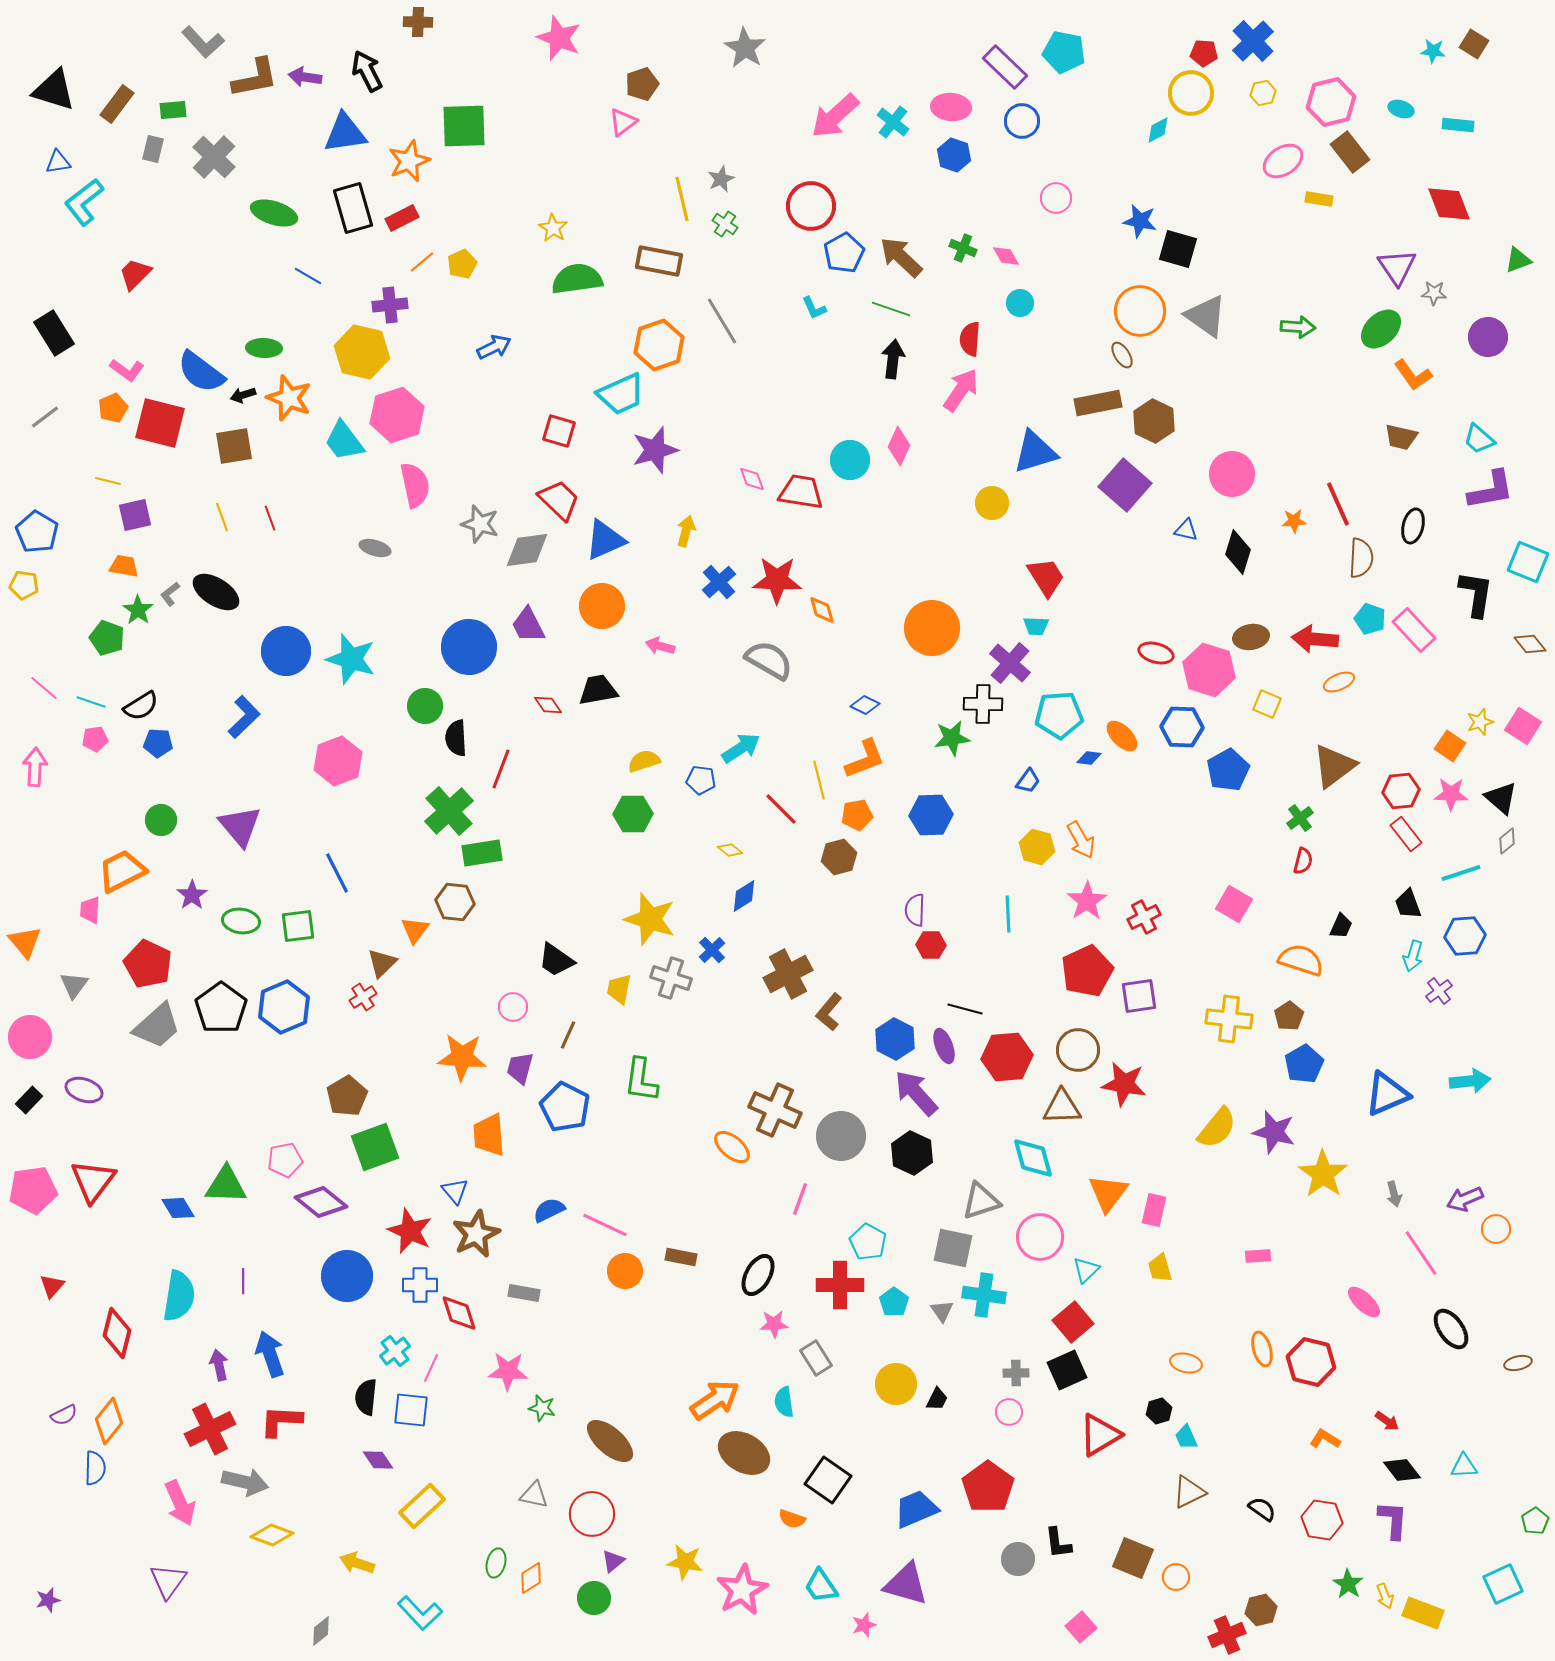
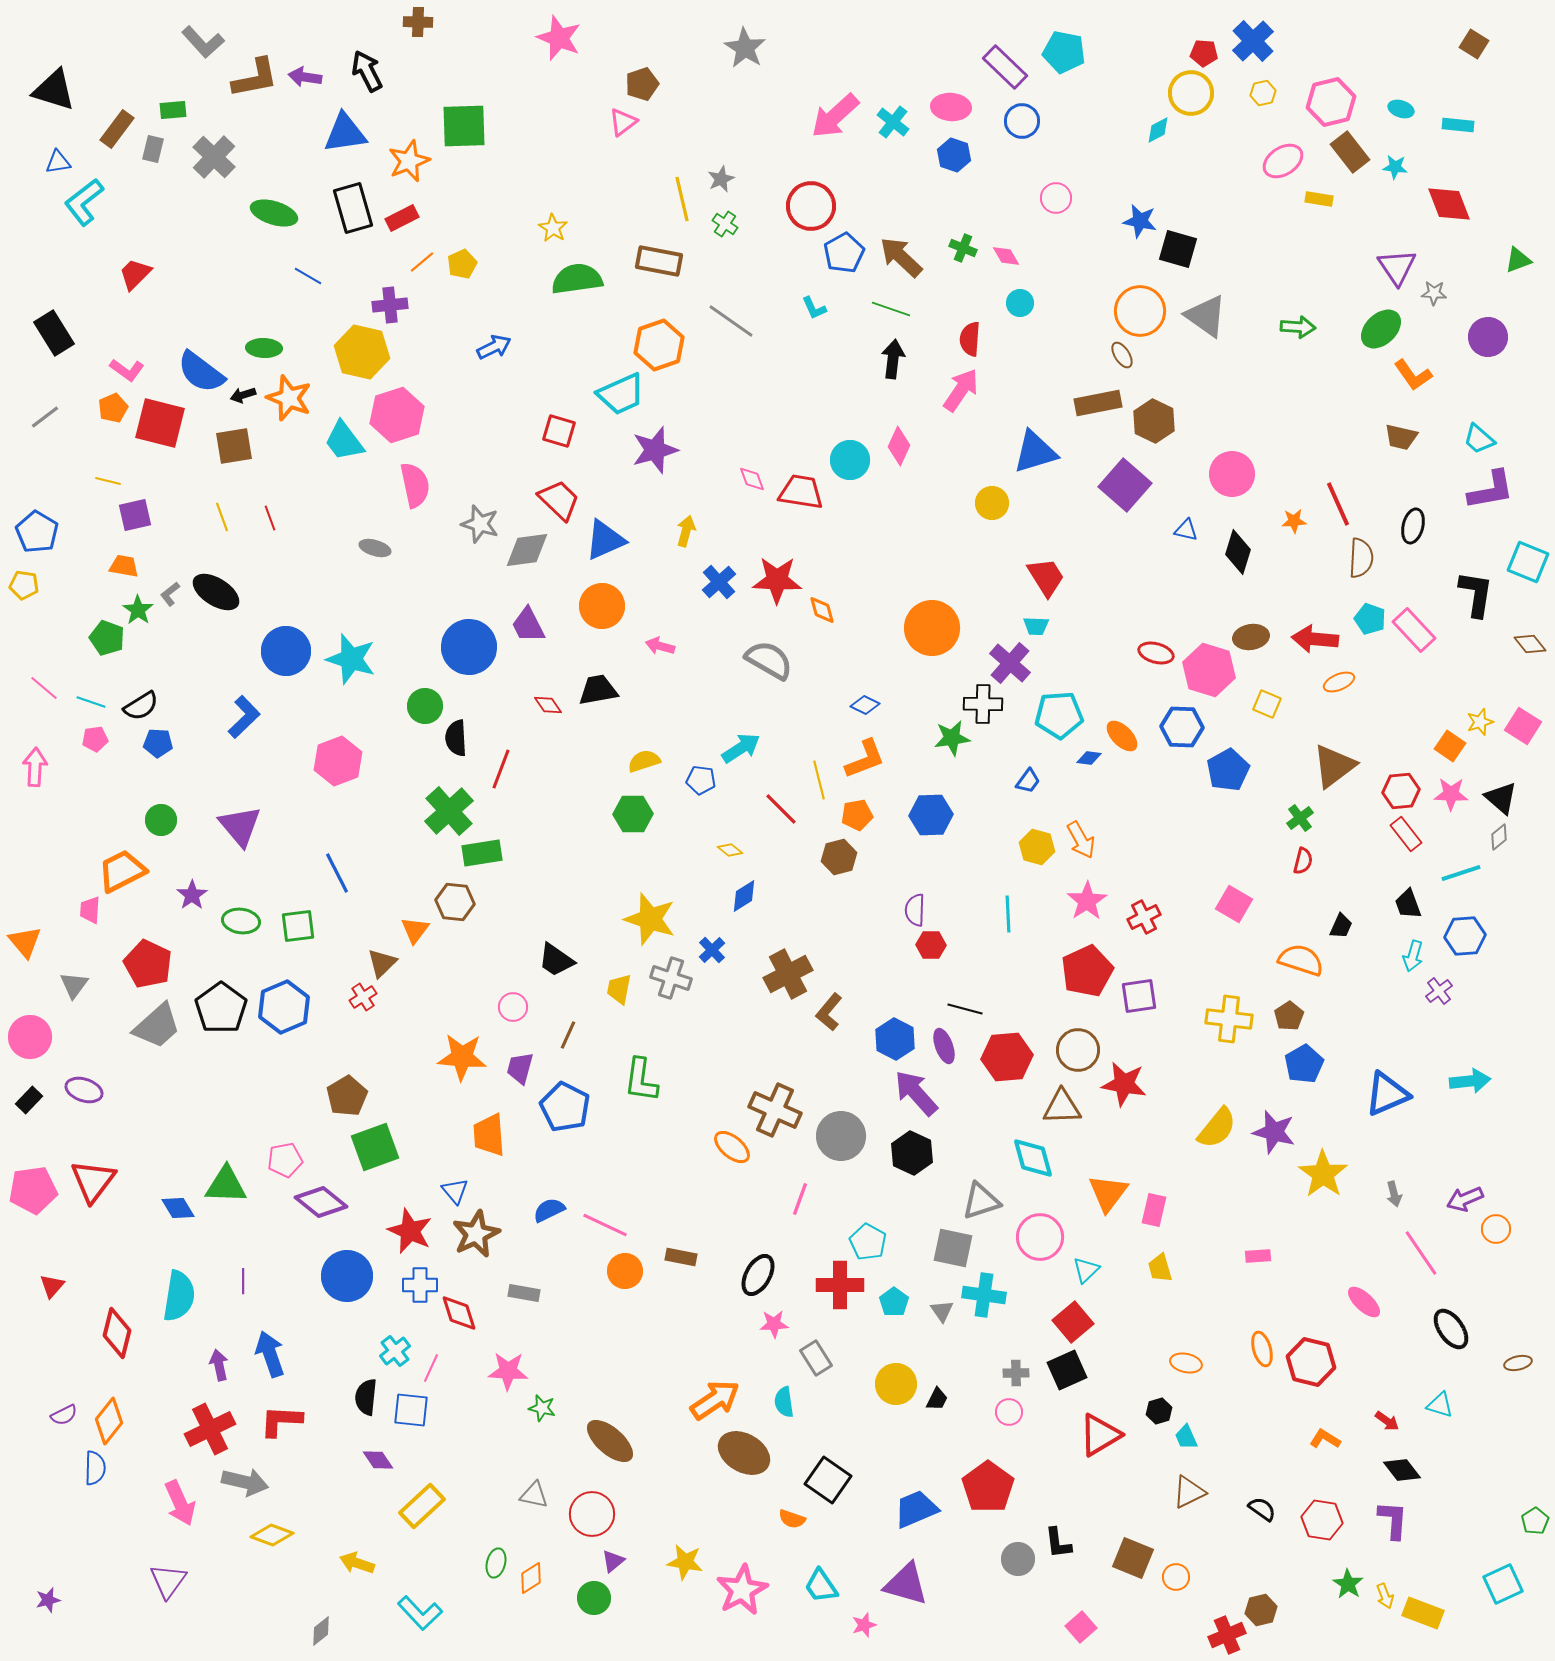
cyan star at (1433, 51): moved 38 px left, 116 px down
brown rectangle at (117, 104): moved 25 px down
gray line at (722, 321): moved 9 px right; rotated 24 degrees counterclockwise
gray diamond at (1507, 841): moved 8 px left, 4 px up
cyan triangle at (1464, 1466): moved 24 px left, 61 px up; rotated 20 degrees clockwise
